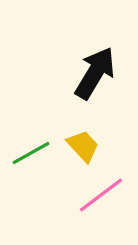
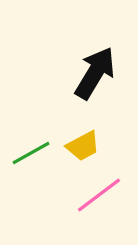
yellow trapezoid: rotated 105 degrees clockwise
pink line: moved 2 px left
